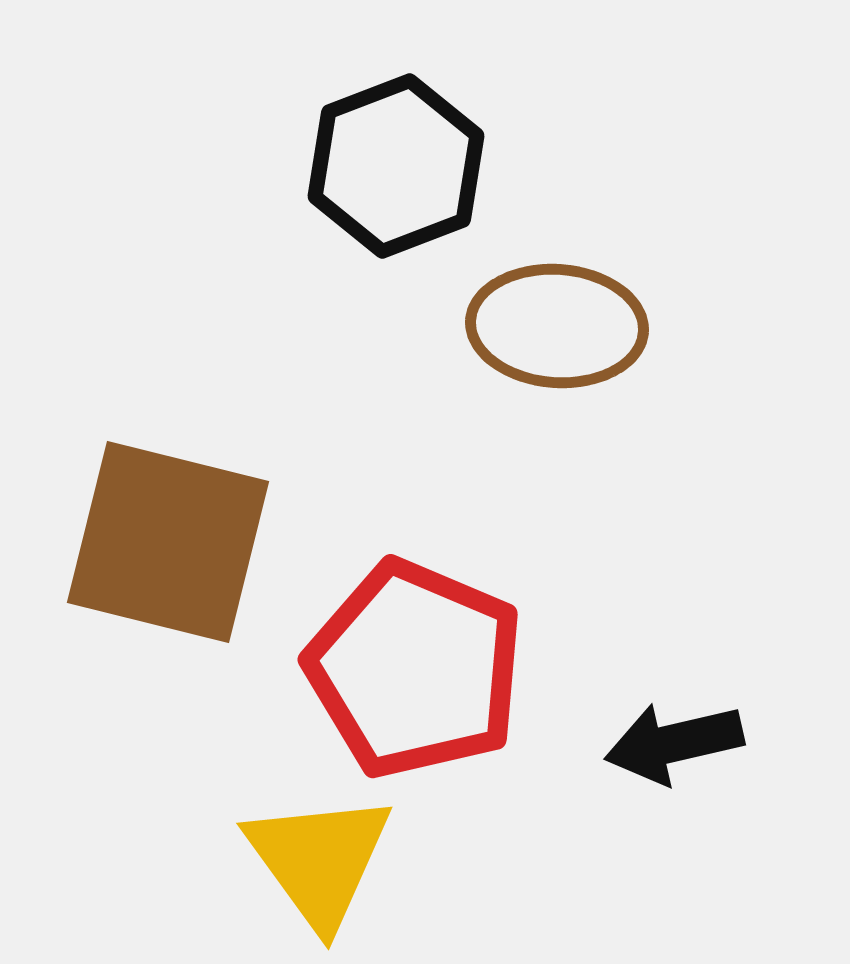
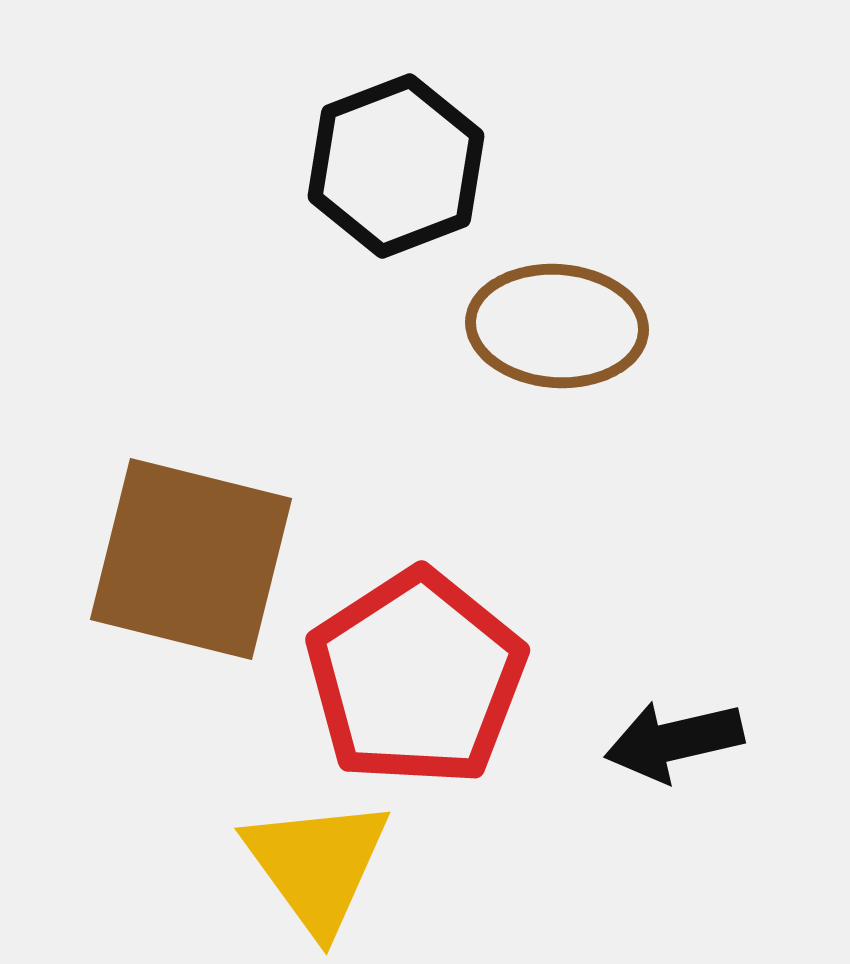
brown square: moved 23 px right, 17 px down
red pentagon: moved 1 px right, 9 px down; rotated 16 degrees clockwise
black arrow: moved 2 px up
yellow triangle: moved 2 px left, 5 px down
